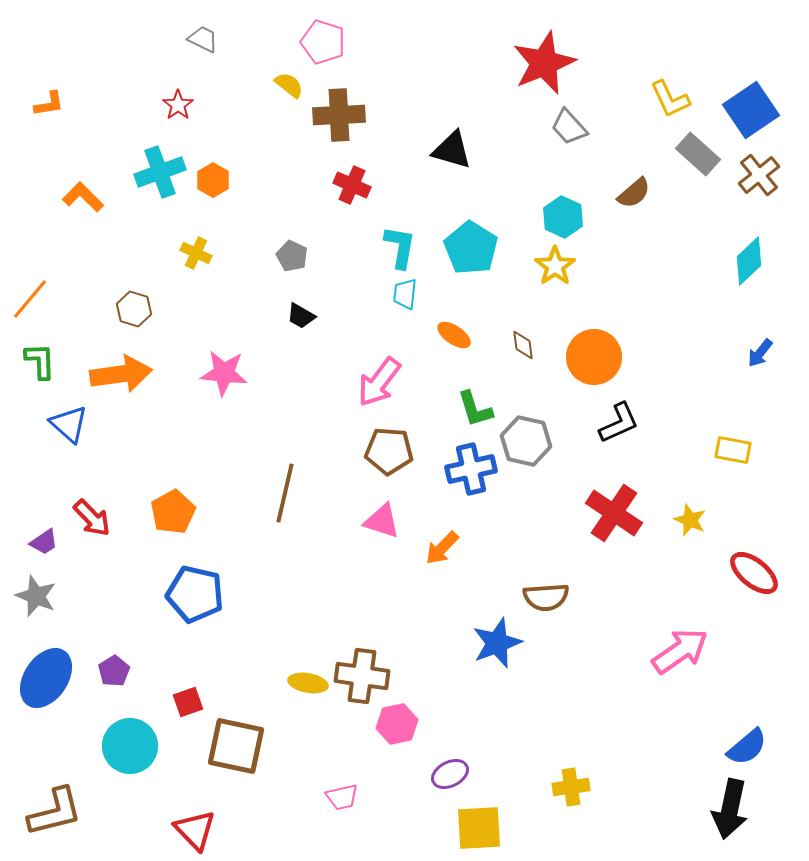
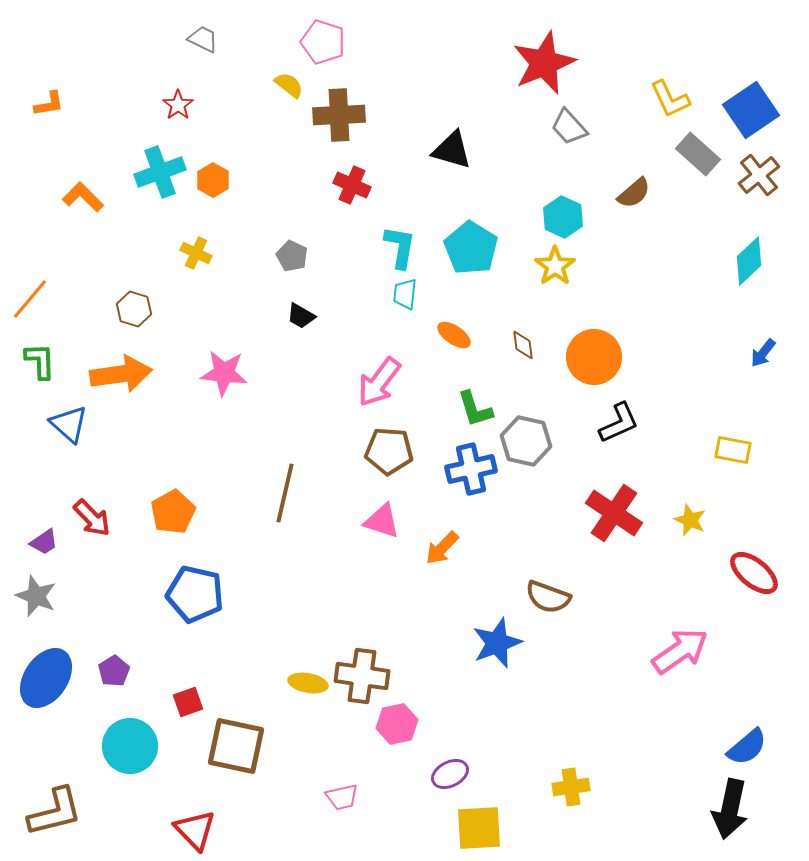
blue arrow at (760, 353): moved 3 px right
brown semicircle at (546, 597): moved 2 px right; rotated 24 degrees clockwise
